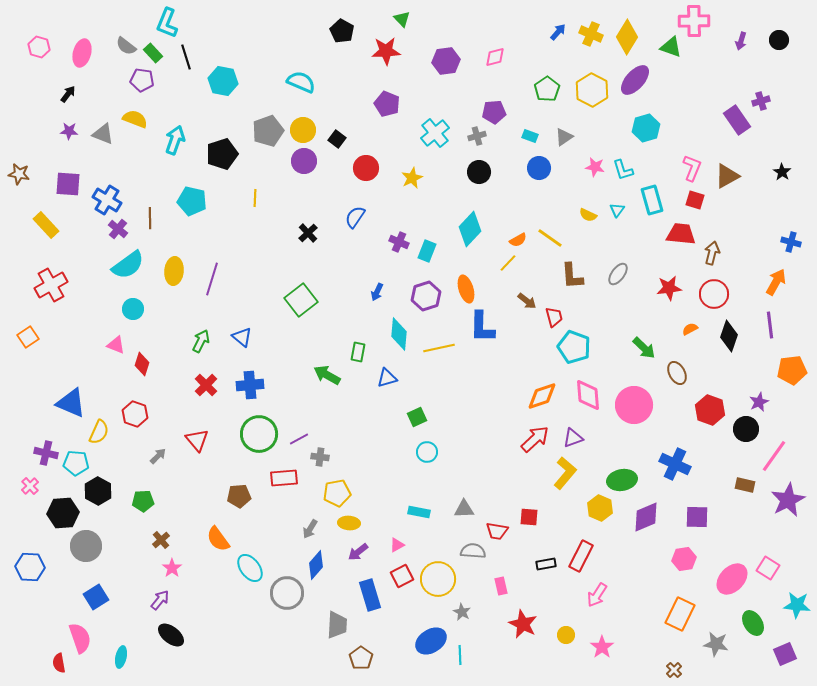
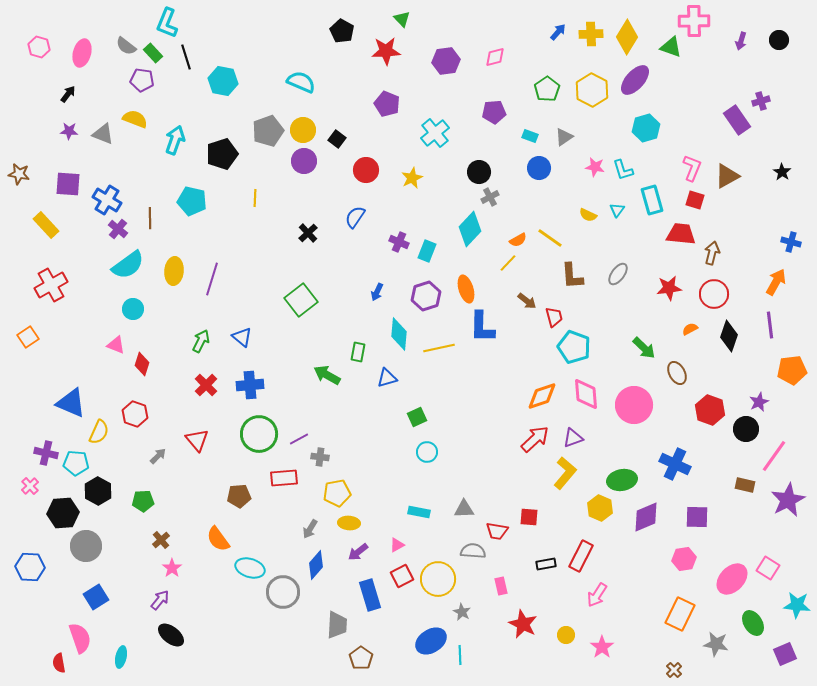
yellow cross at (591, 34): rotated 25 degrees counterclockwise
gray cross at (477, 136): moved 13 px right, 61 px down; rotated 12 degrees counterclockwise
red circle at (366, 168): moved 2 px down
pink diamond at (588, 395): moved 2 px left, 1 px up
cyan ellipse at (250, 568): rotated 36 degrees counterclockwise
gray circle at (287, 593): moved 4 px left, 1 px up
